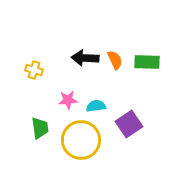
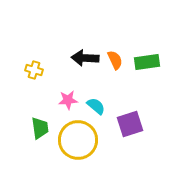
green rectangle: rotated 10 degrees counterclockwise
cyan semicircle: rotated 48 degrees clockwise
purple square: moved 1 px right; rotated 16 degrees clockwise
yellow circle: moved 3 px left
